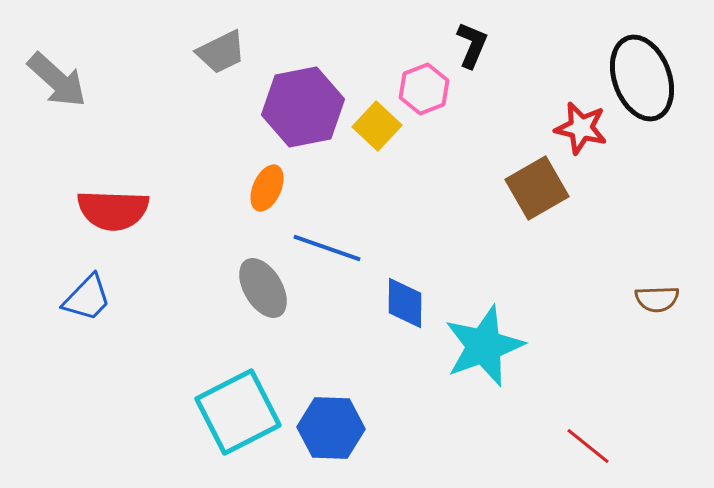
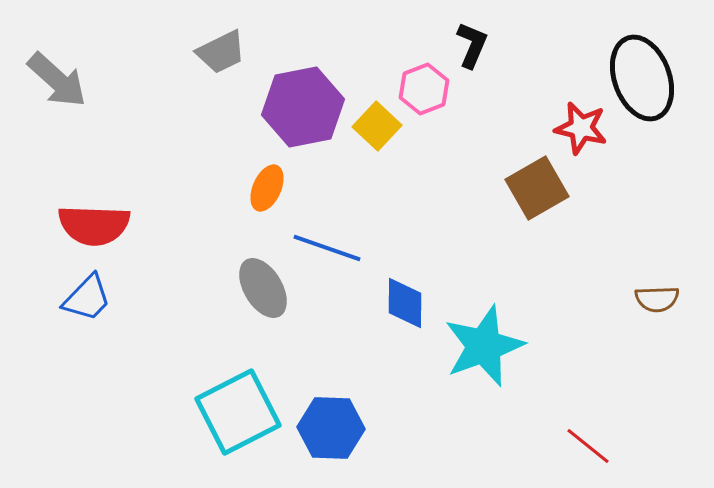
red semicircle: moved 19 px left, 15 px down
